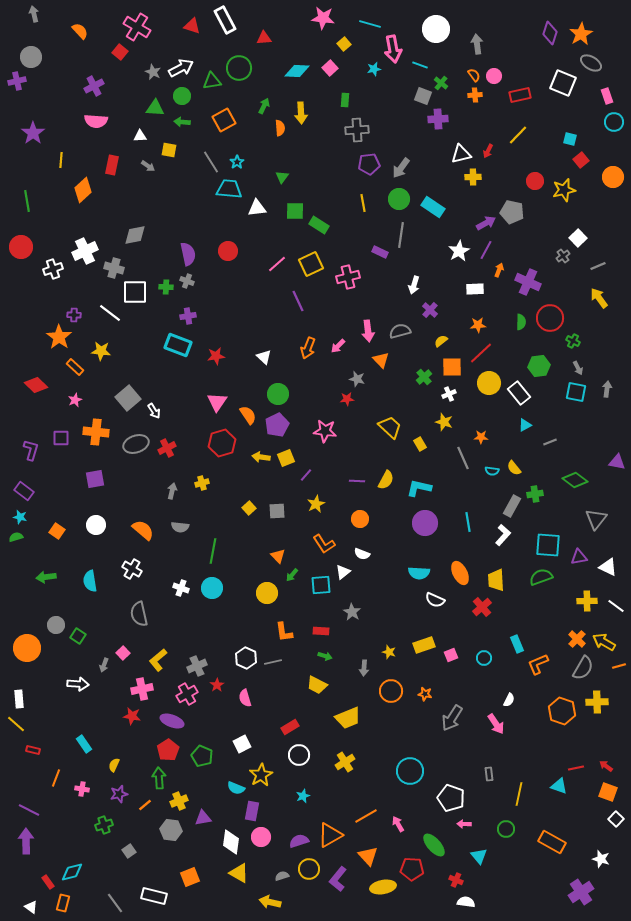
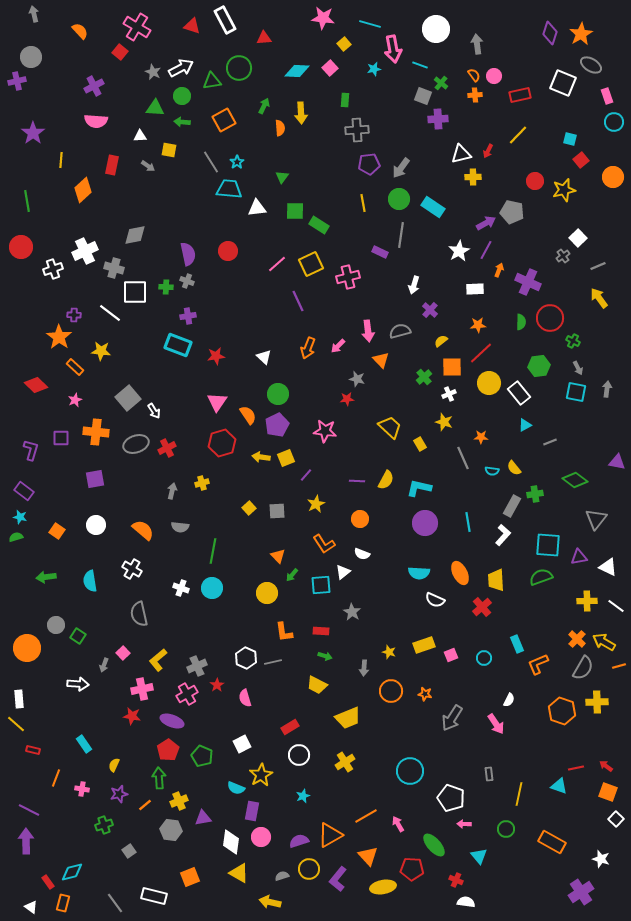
gray ellipse at (591, 63): moved 2 px down
